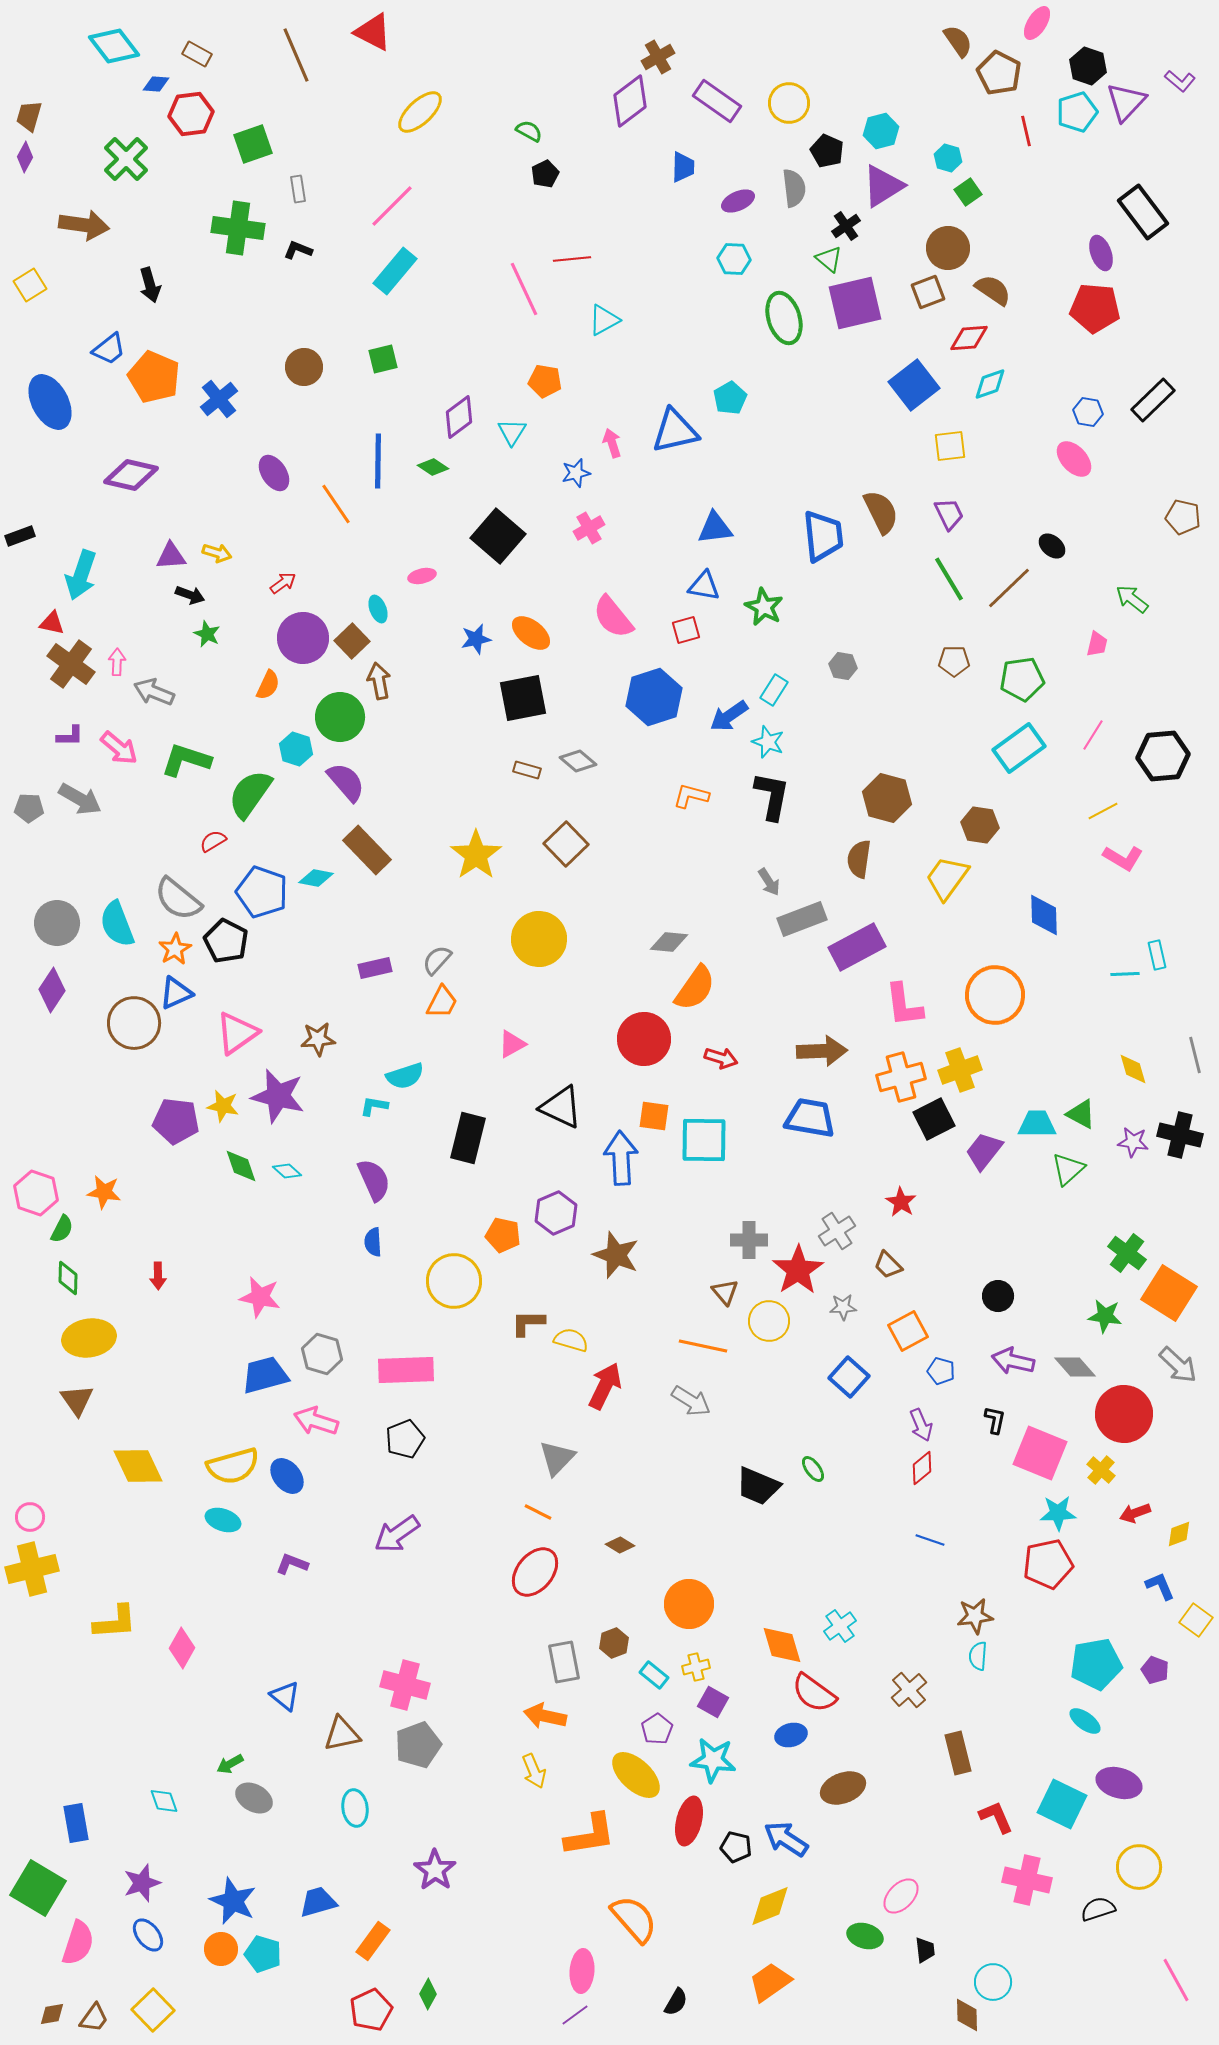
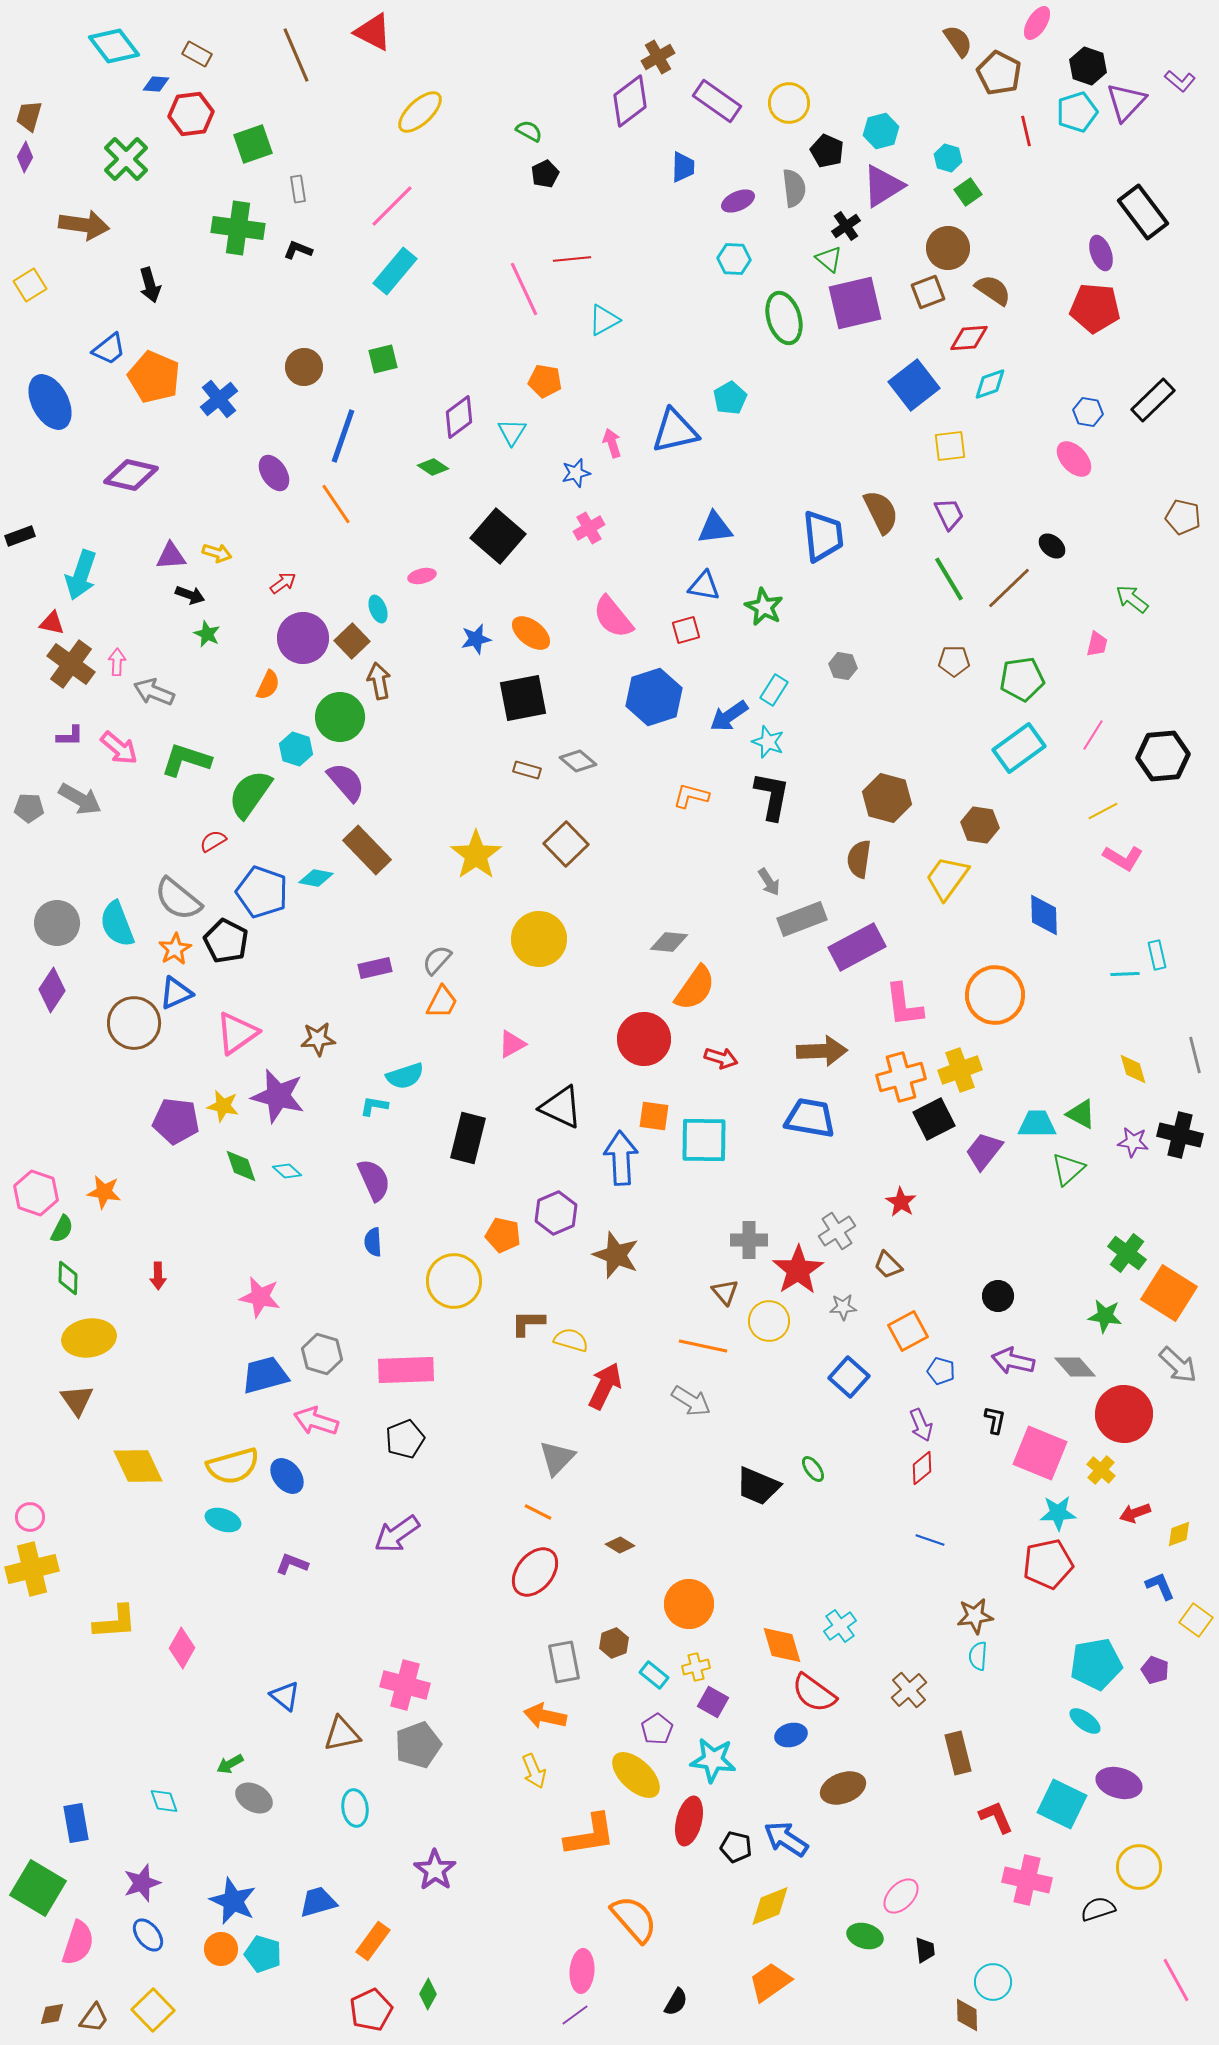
blue line at (378, 461): moved 35 px left, 25 px up; rotated 18 degrees clockwise
